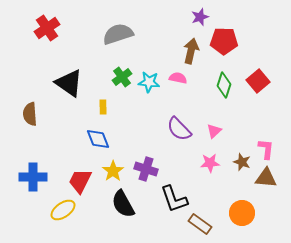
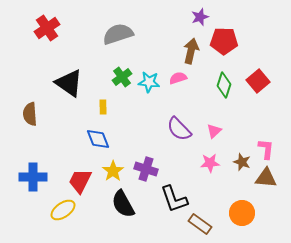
pink semicircle: rotated 30 degrees counterclockwise
